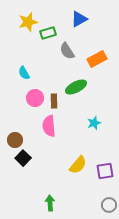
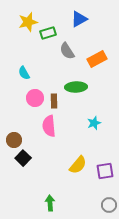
green ellipse: rotated 25 degrees clockwise
brown circle: moved 1 px left
